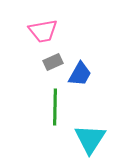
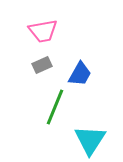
gray rectangle: moved 11 px left, 3 px down
green line: rotated 21 degrees clockwise
cyan triangle: moved 1 px down
